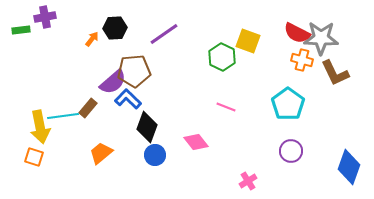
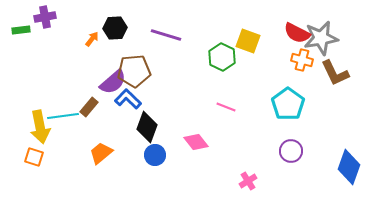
purple line: moved 2 px right, 1 px down; rotated 52 degrees clockwise
gray star: rotated 12 degrees counterclockwise
brown rectangle: moved 1 px right, 1 px up
